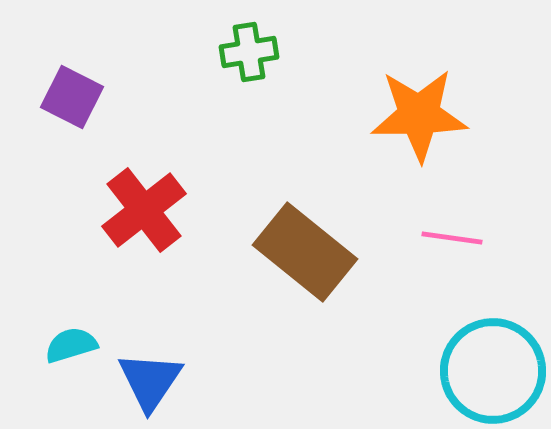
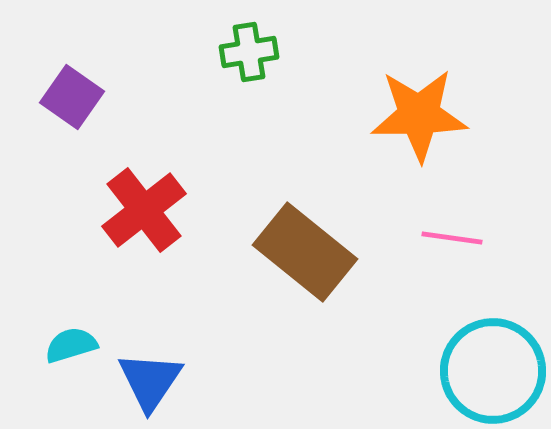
purple square: rotated 8 degrees clockwise
